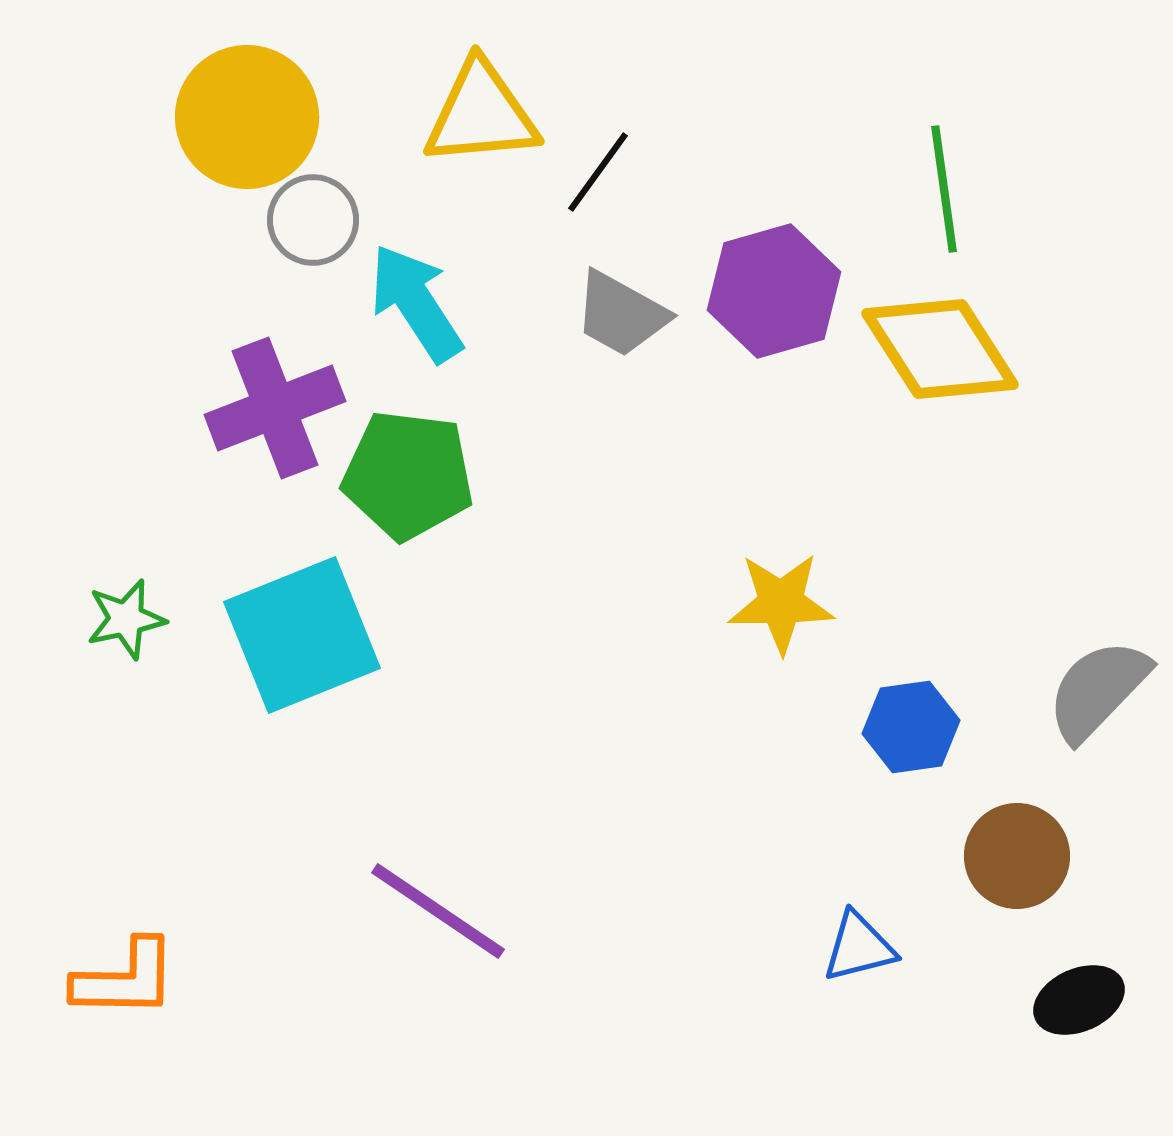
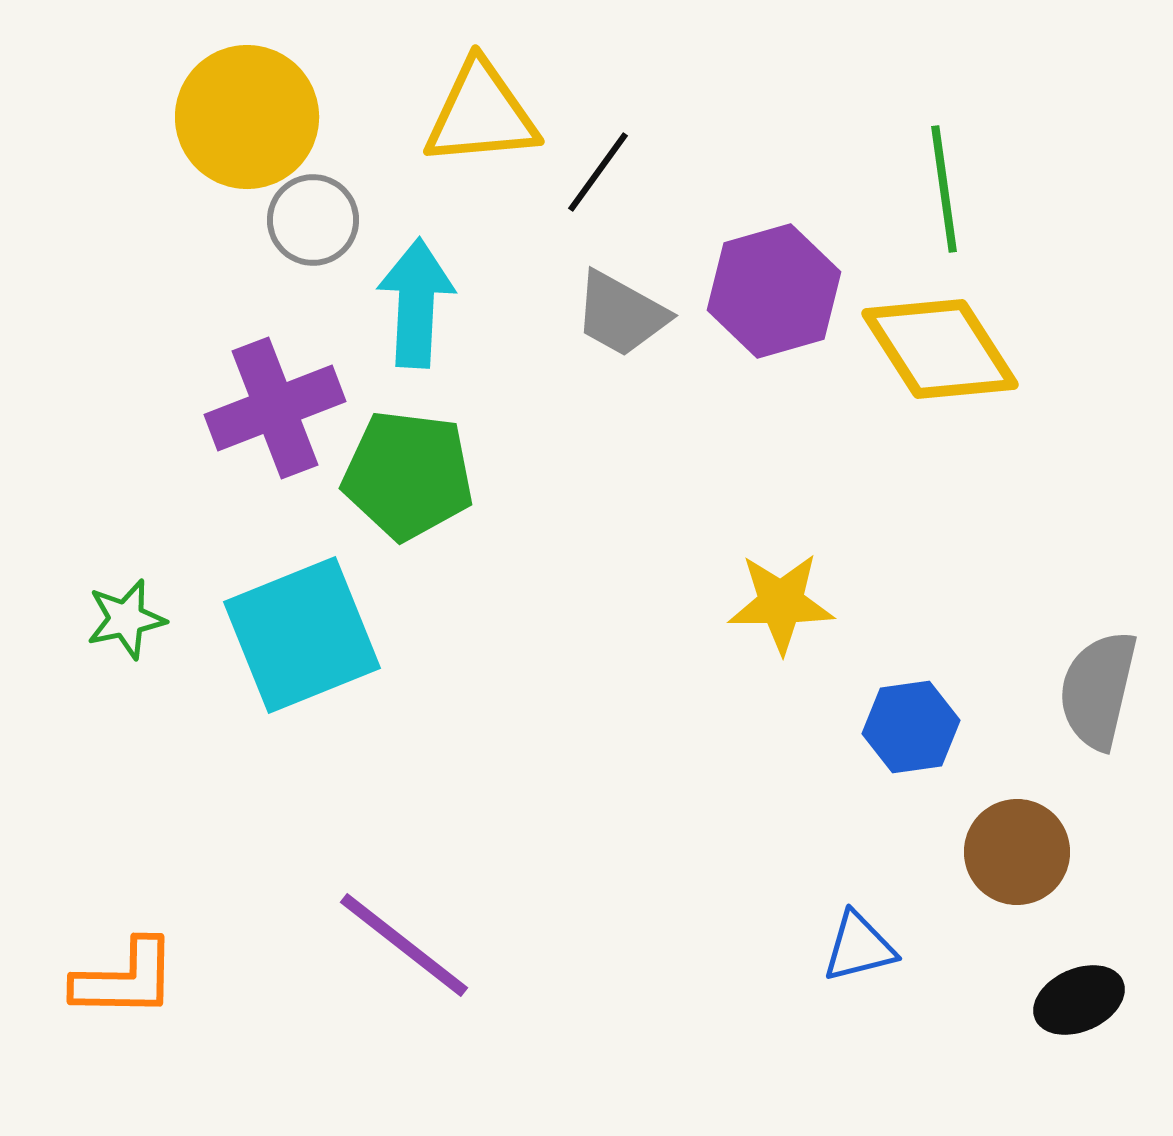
cyan arrow: rotated 36 degrees clockwise
gray semicircle: rotated 31 degrees counterclockwise
brown circle: moved 4 px up
purple line: moved 34 px left, 34 px down; rotated 4 degrees clockwise
